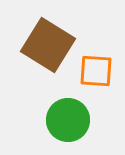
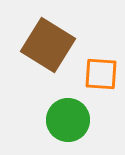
orange square: moved 5 px right, 3 px down
